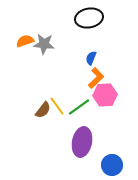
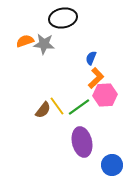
black ellipse: moved 26 px left
purple ellipse: rotated 24 degrees counterclockwise
